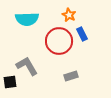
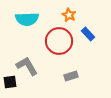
blue rectangle: moved 6 px right; rotated 16 degrees counterclockwise
